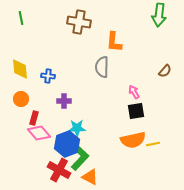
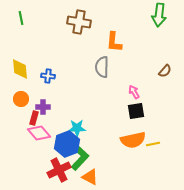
purple cross: moved 21 px left, 6 px down
red cross: rotated 35 degrees clockwise
